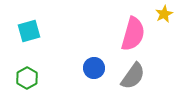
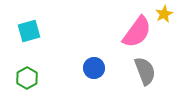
pink semicircle: moved 4 px right, 2 px up; rotated 20 degrees clockwise
gray semicircle: moved 12 px right, 5 px up; rotated 56 degrees counterclockwise
